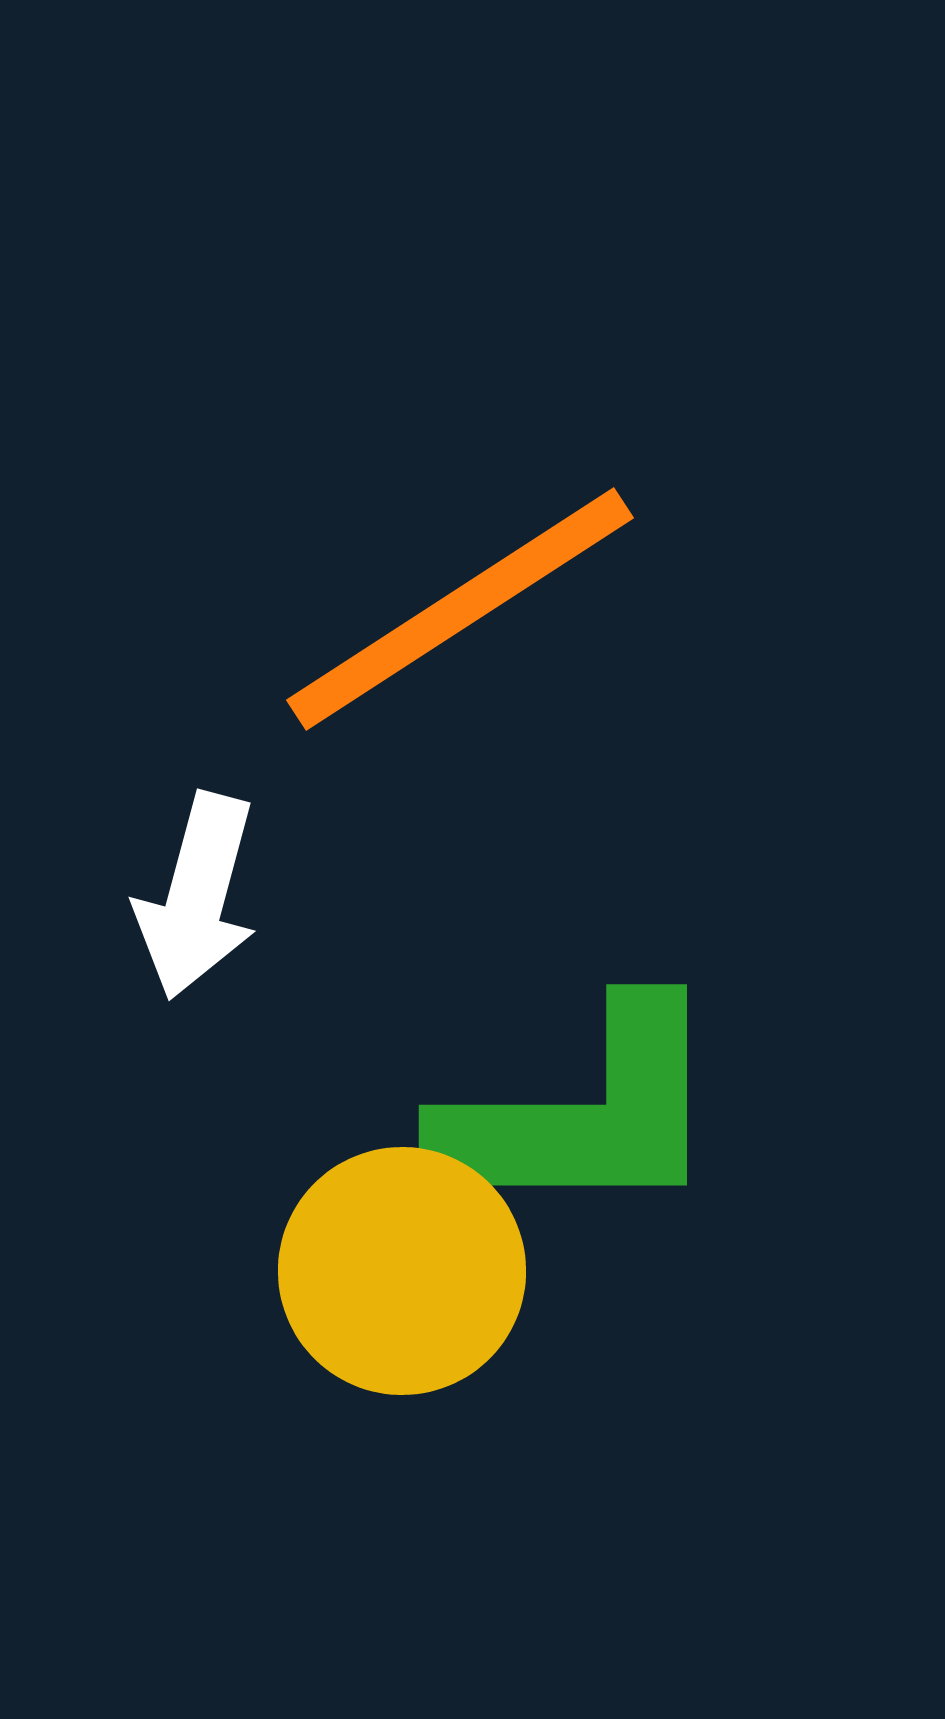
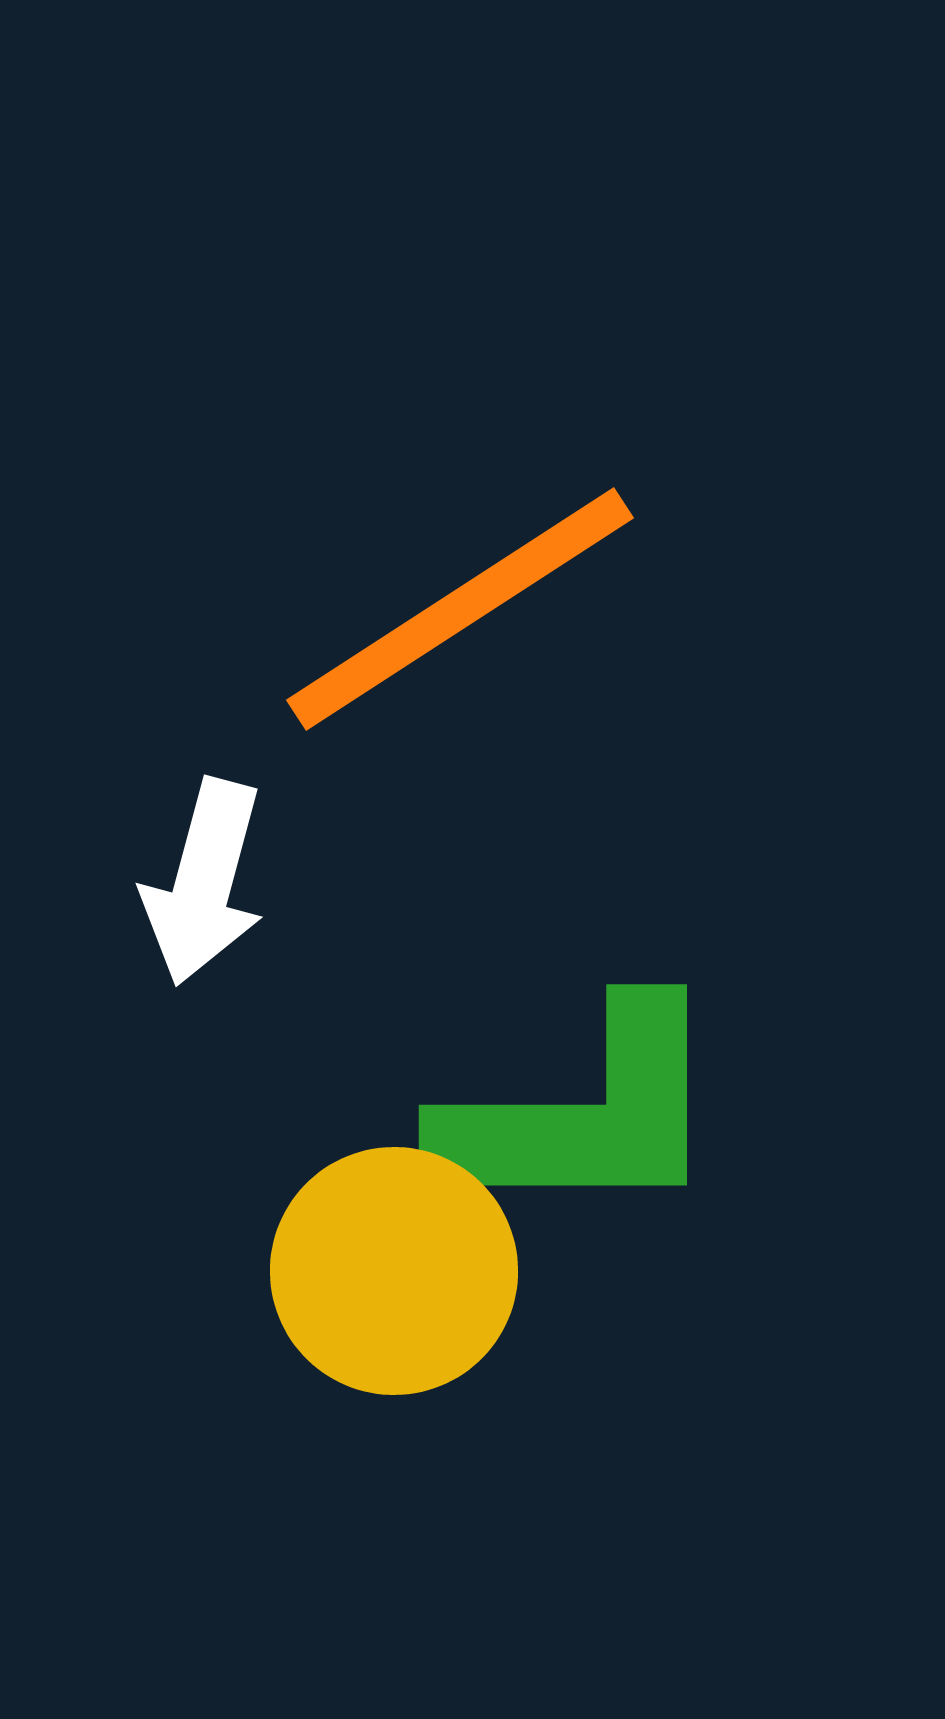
white arrow: moved 7 px right, 14 px up
yellow circle: moved 8 px left
